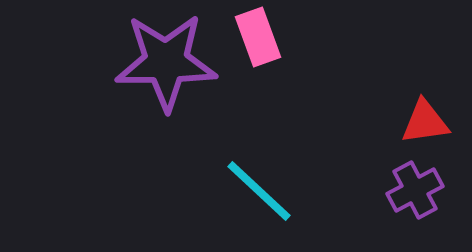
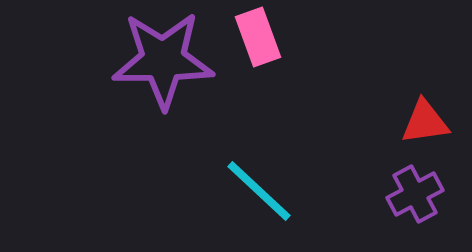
purple star: moved 3 px left, 2 px up
purple cross: moved 4 px down
